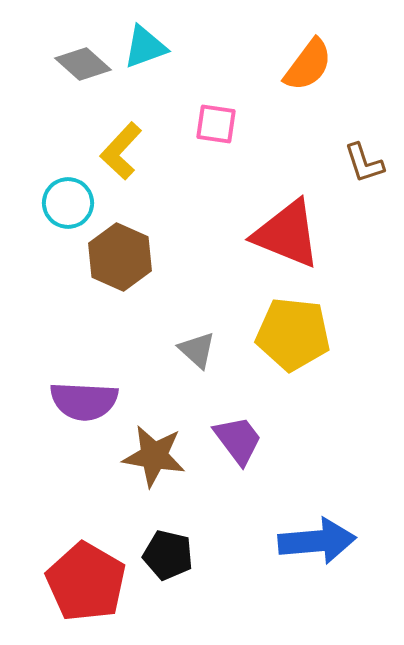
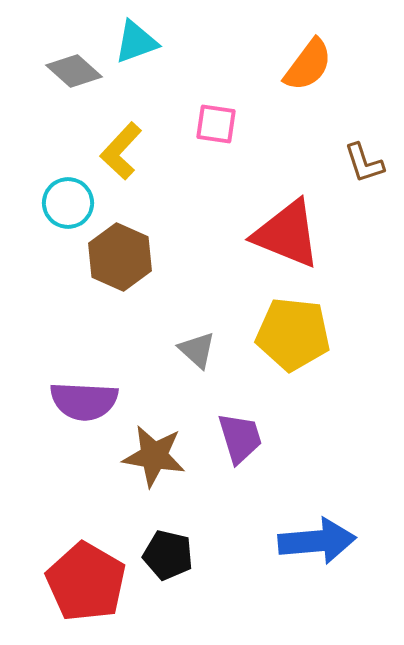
cyan triangle: moved 9 px left, 5 px up
gray diamond: moved 9 px left, 7 px down
purple trapezoid: moved 2 px right, 2 px up; rotated 20 degrees clockwise
